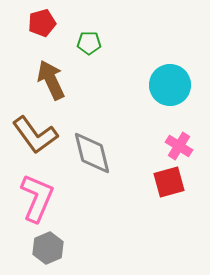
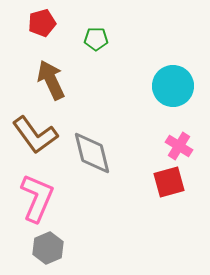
green pentagon: moved 7 px right, 4 px up
cyan circle: moved 3 px right, 1 px down
